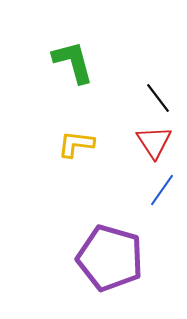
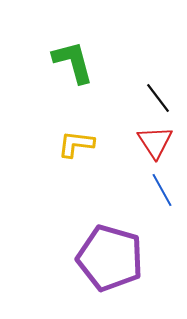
red triangle: moved 1 px right
blue line: rotated 64 degrees counterclockwise
